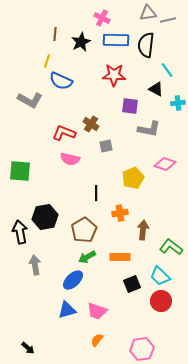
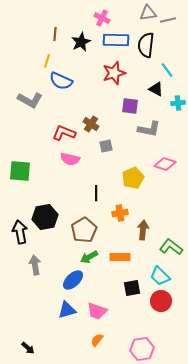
red star at (114, 75): moved 2 px up; rotated 20 degrees counterclockwise
green arrow at (87, 257): moved 2 px right
black square at (132, 284): moved 4 px down; rotated 12 degrees clockwise
